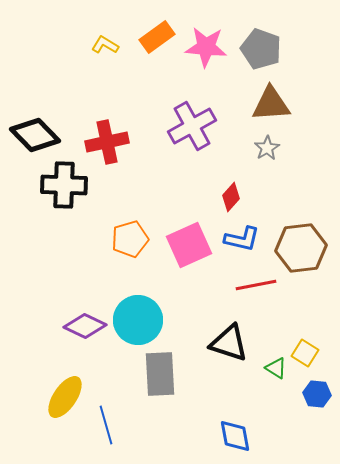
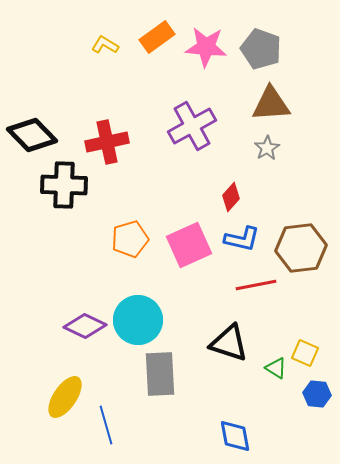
black diamond: moved 3 px left
yellow square: rotated 8 degrees counterclockwise
